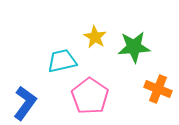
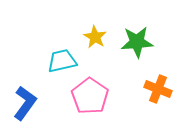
green star: moved 3 px right, 5 px up
